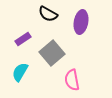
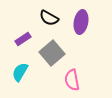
black semicircle: moved 1 px right, 4 px down
